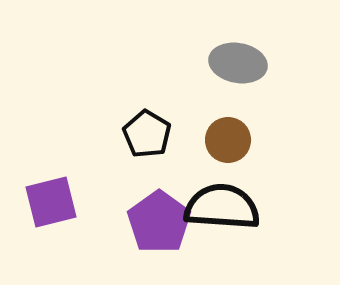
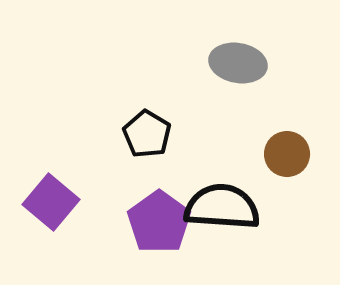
brown circle: moved 59 px right, 14 px down
purple square: rotated 36 degrees counterclockwise
